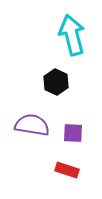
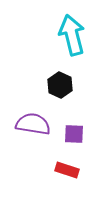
black hexagon: moved 4 px right, 3 px down
purple semicircle: moved 1 px right, 1 px up
purple square: moved 1 px right, 1 px down
